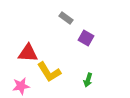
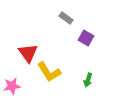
red triangle: rotated 50 degrees clockwise
pink star: moved 9 px left
